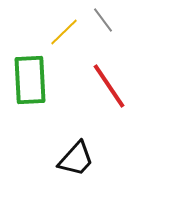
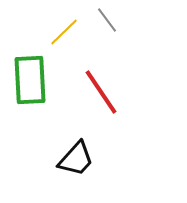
gray line: moved 4 px right
red line: moved 8 px left, 6 px down
